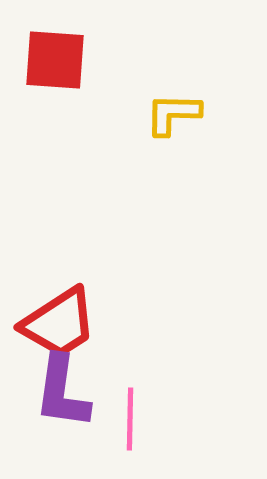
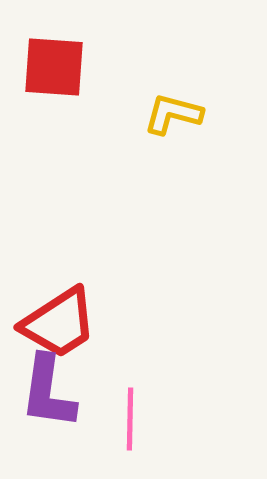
red square: moved 1 px left, 7 px down
yellow L-shape: rotated 14 degrees clockwise
purple L-shape: moved 14 px left
